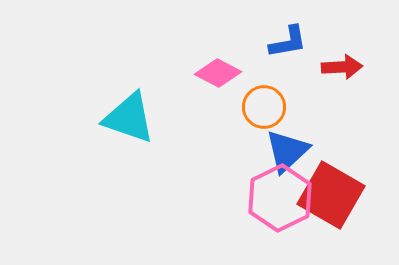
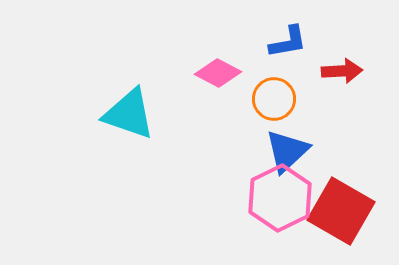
red arrow: moved 4 px down
orange circle: moved 10 px right, 8 px up
cyan triangle: moved 4 px up
red square: moved 10 px right, 16 px down
